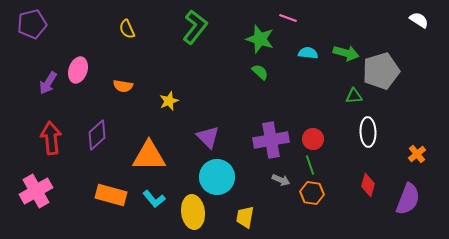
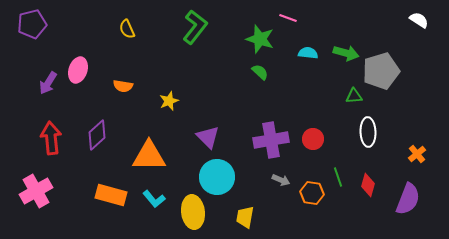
green line: moved 28 px right, 12 px down
